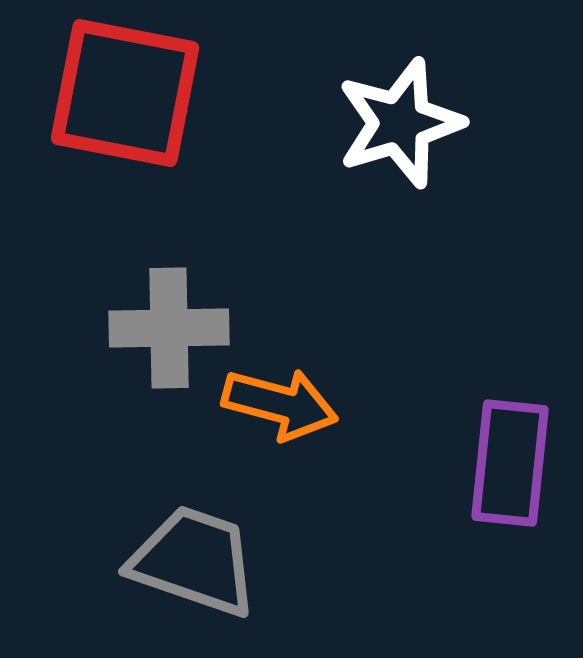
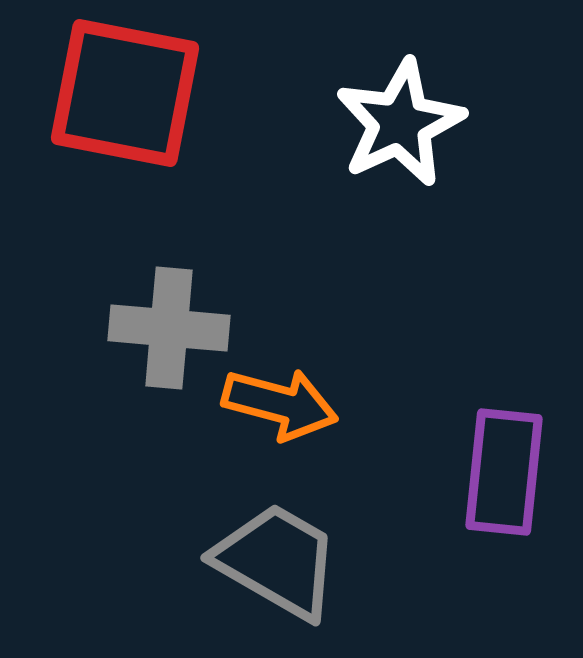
white star: rotated 8 degrees counterclockwise
gray cross: rotated 6 degrees clockwise
purple rectangle: moved 6 px left, 9 px down
gray trapezoid: moved 83 px right; rotated 11 degrees clockwise
